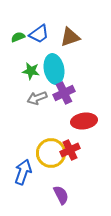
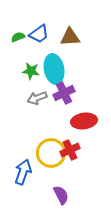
brown triangle: rotated 15 degrees clockwise
